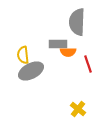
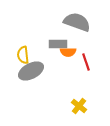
gray semicircle: rotated 108 degrees clockwise
red line: moved 2 px left, 2 px up
yellow cross: moved 1 px right, 3 px up
